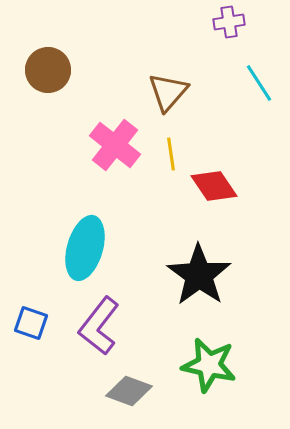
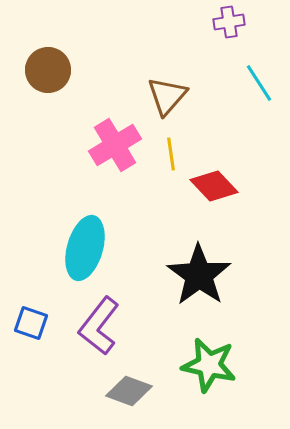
brown triangle: moved 1 px left, 4 px down
pink cross: rotated 21 degrees clockwise
red diamond: rotated 9 degrees counterclockwise
